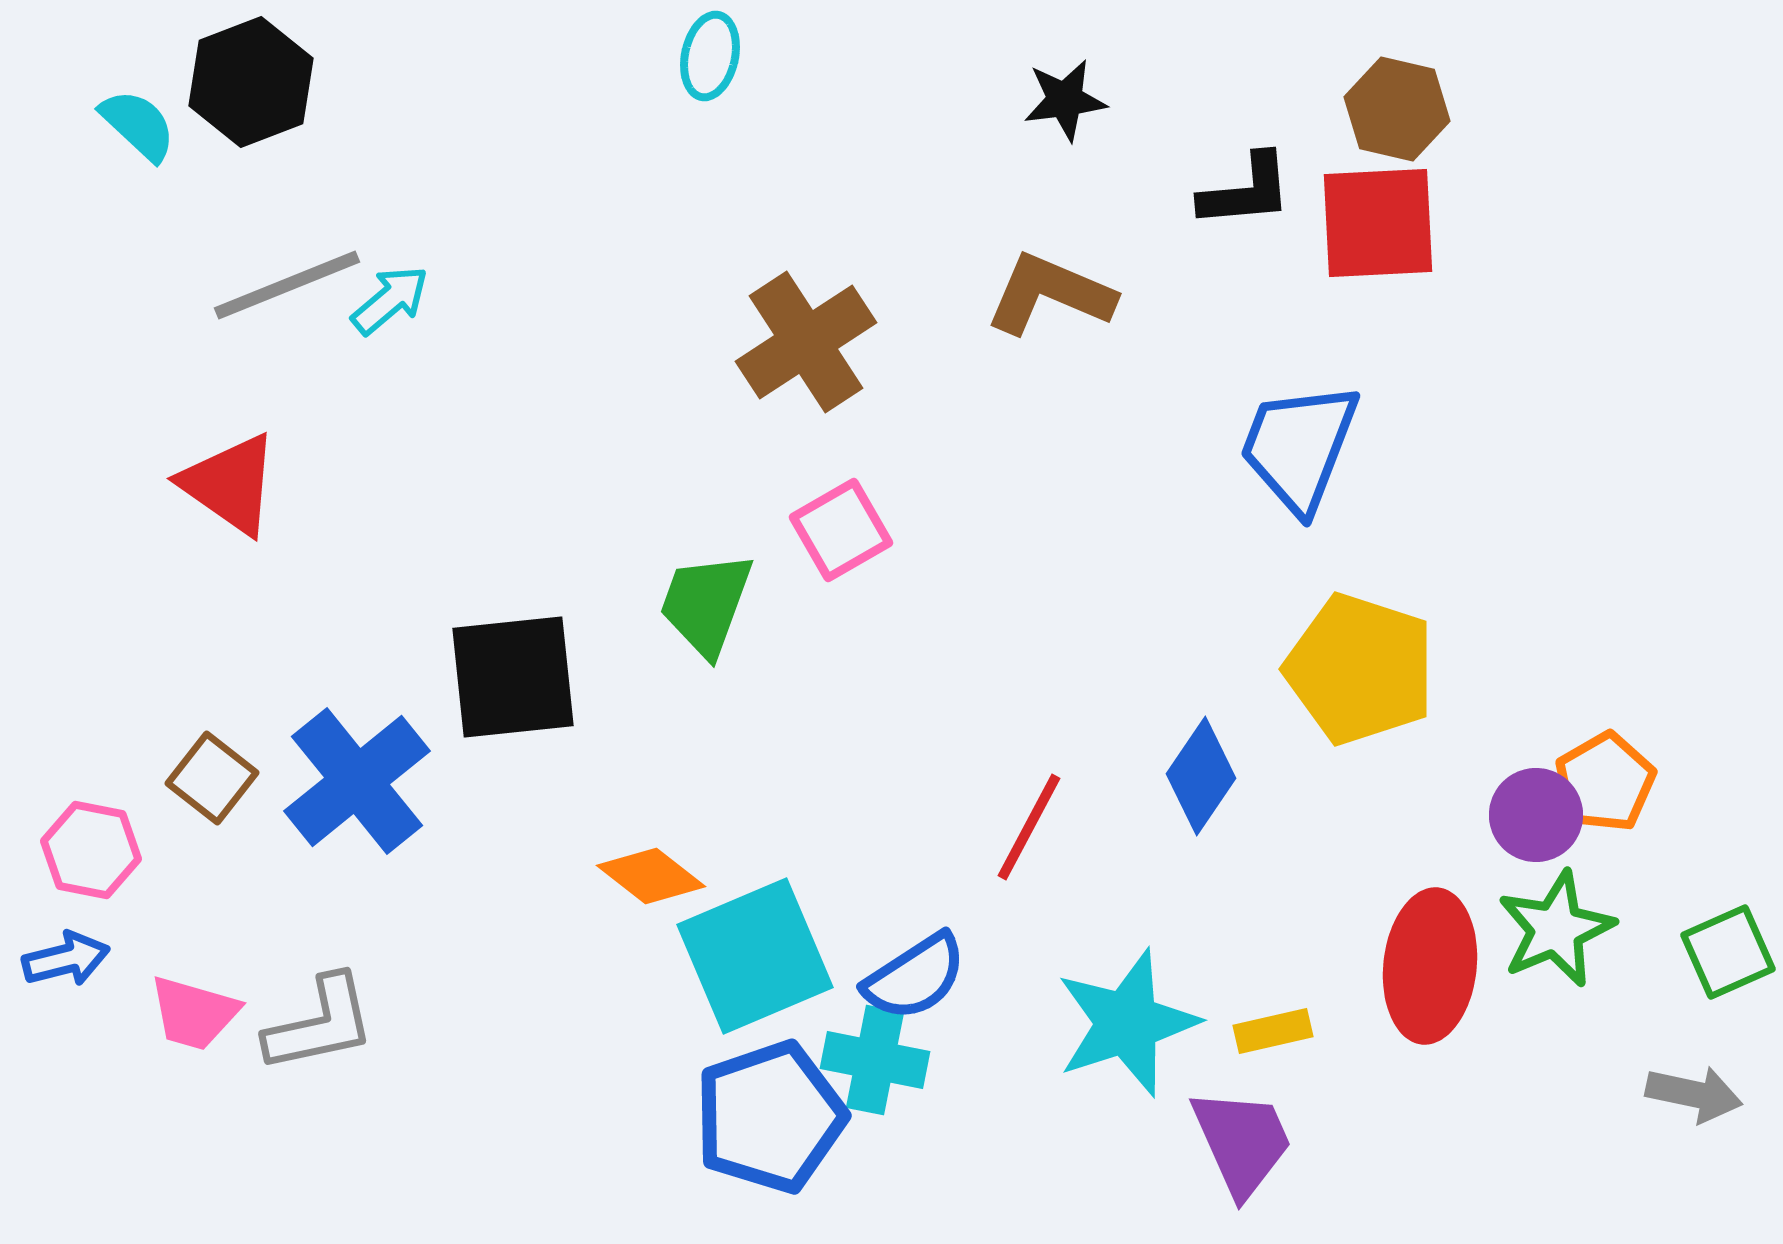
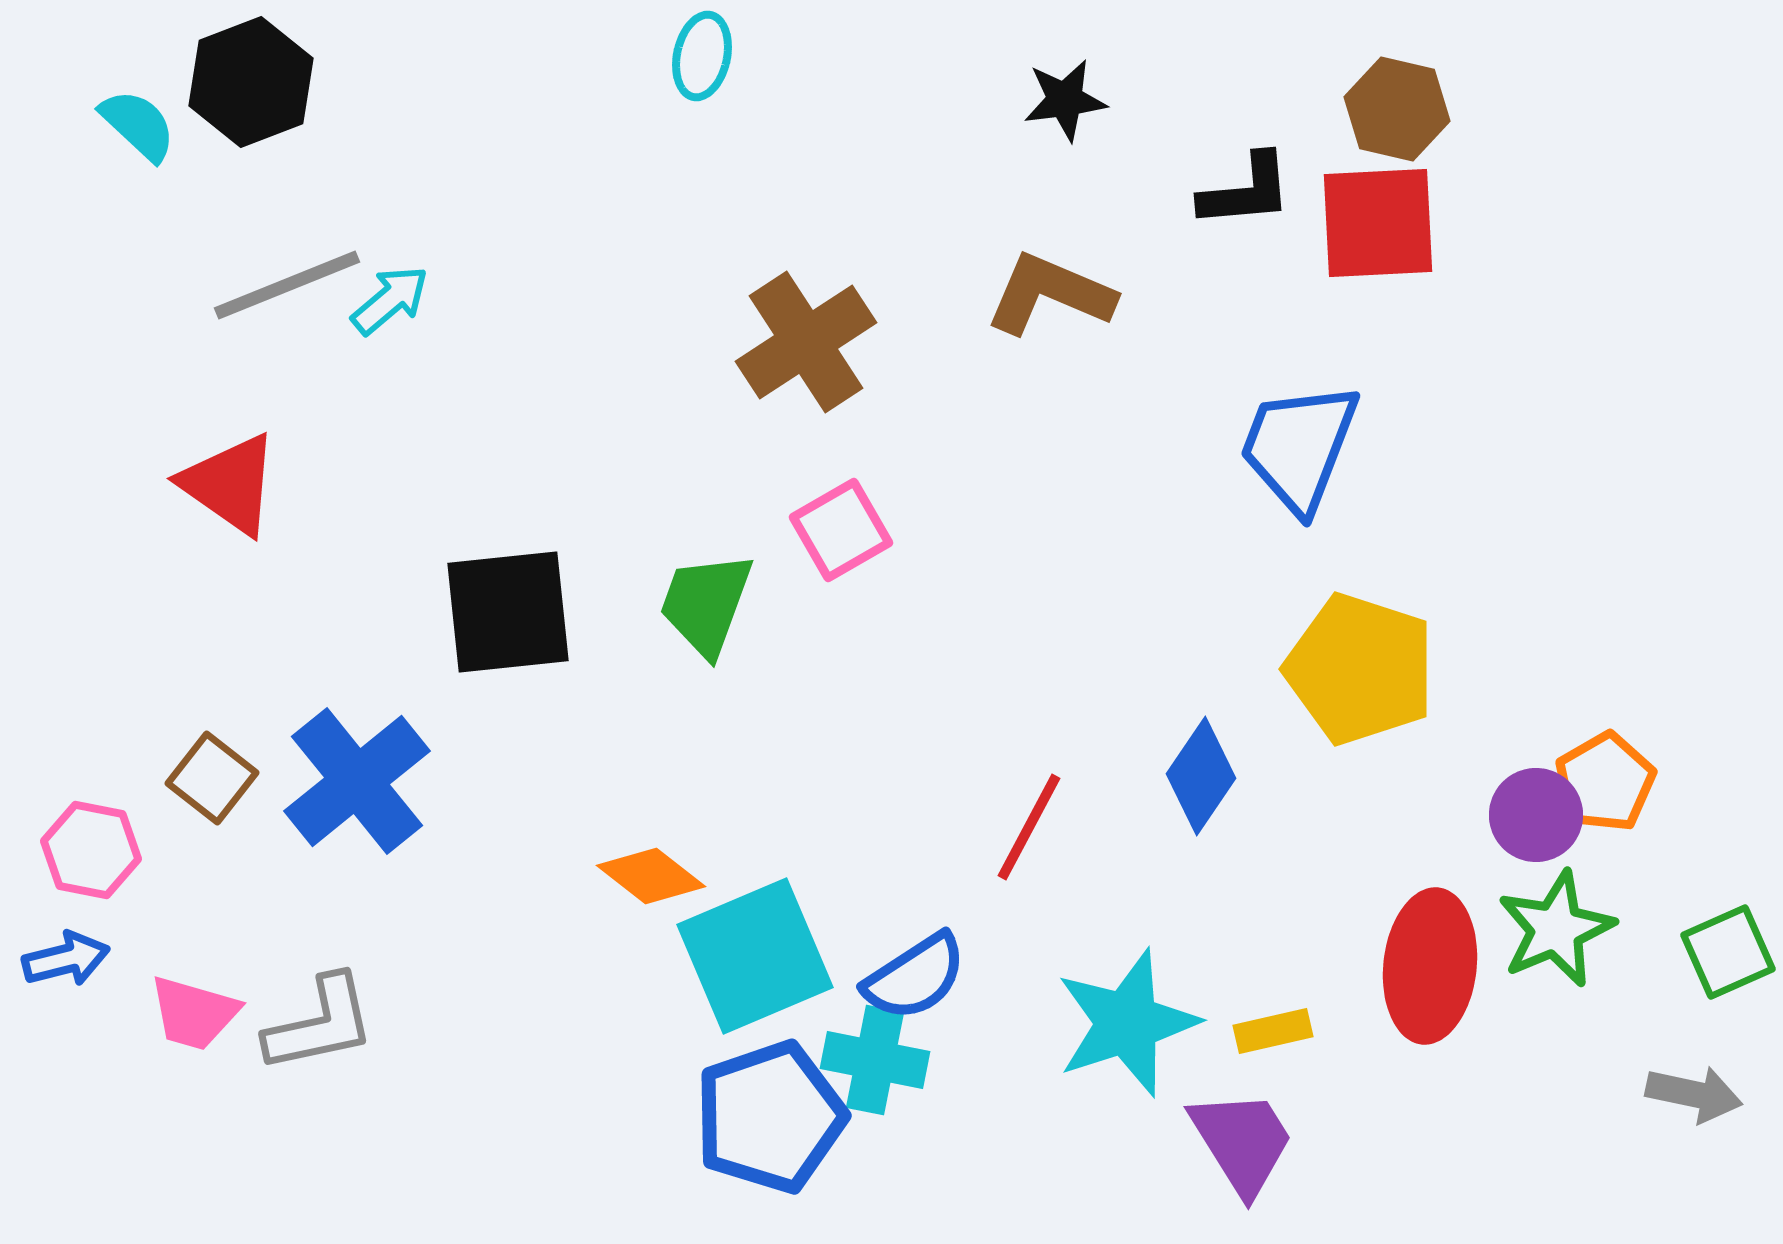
cyan ellipse: moved 8 px left
black square: moved 5 px left, 65 px up
purple trapezoid: rotated 8 degrees counterclockwise
